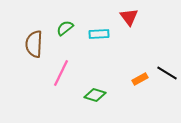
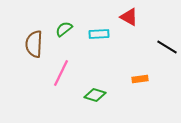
red triangle: rotated 24 degrees counterclockwise
green semicircle: moved 1 px left, 1 px down
black line: moved 26 px up
orange rectangle: rotated 21 degrees clockwise
